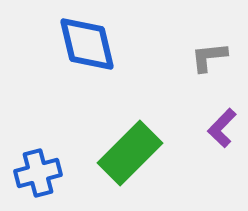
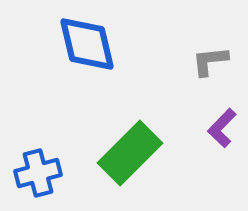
gray L-shape: moved 1 px right, 4 px down
